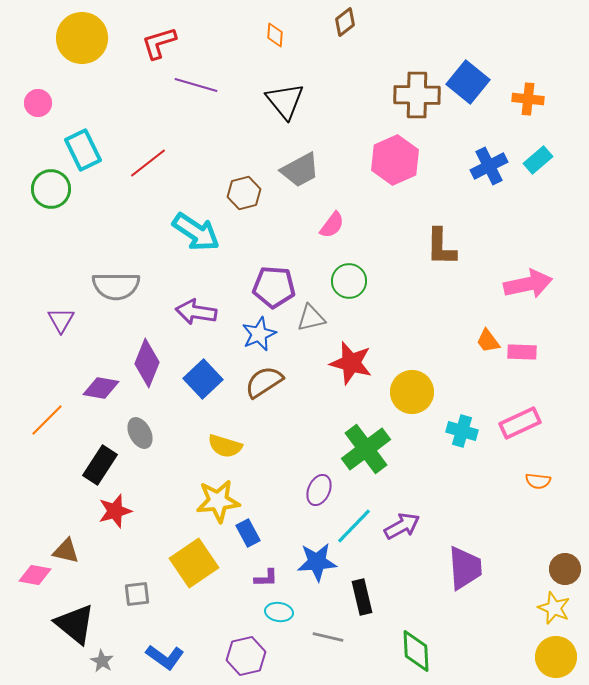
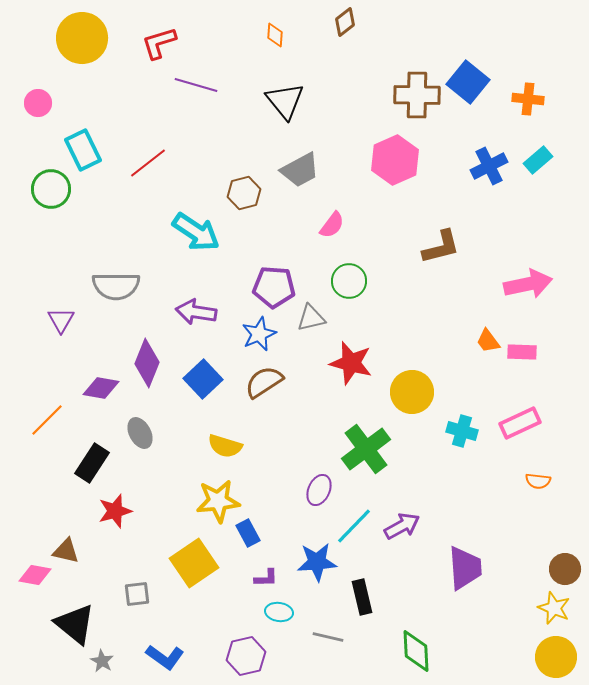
brown L-shape at (441, 247): rotated 105 degrees counterclockwise
black rectangle at (100, 465): moved 8 px left, 2 px up
